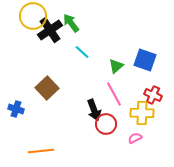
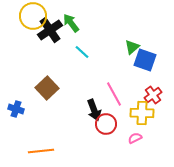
green triangle: moved 16 px right, 19 px up
red cross: rotated 30 degrees clockwise
